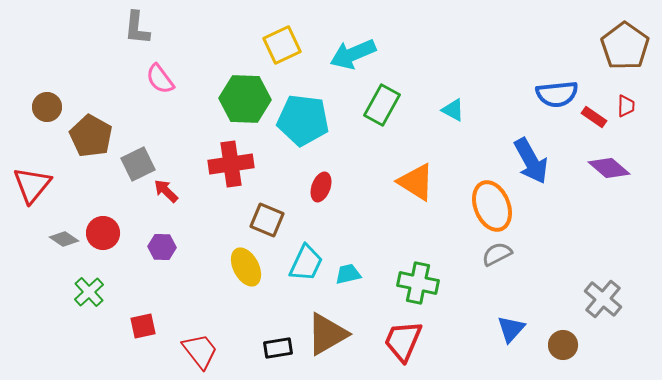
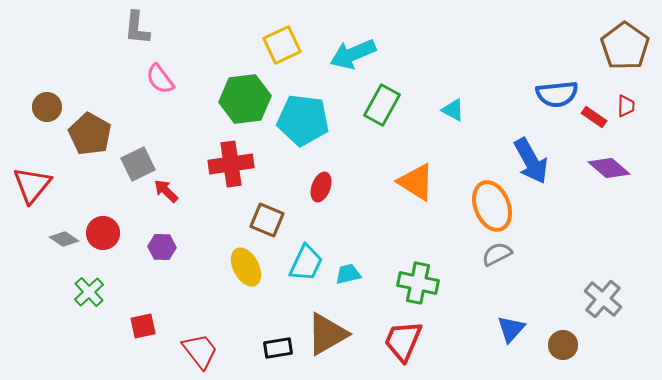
green hexagon at (245, 99): rotated 9 degrees counterclockwise
brown pentagon at (91, 136): moved 1 px left, 2 px up
